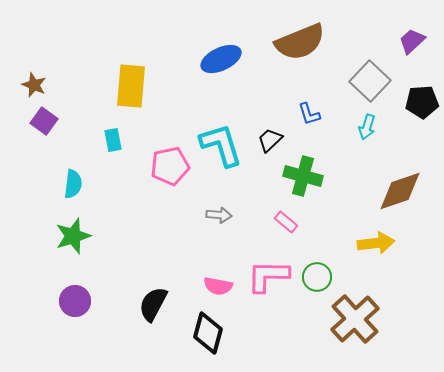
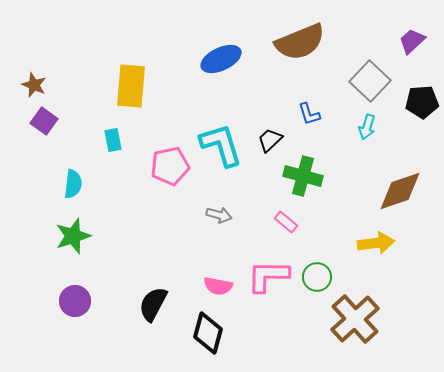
gray arrow: rotated 10 degrees clockwise
